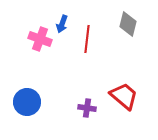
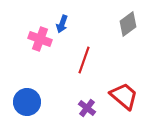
gray diamond: rotated 40 degrees clockwise
red line: moved 3 px left, 21 px down; rotated 12 degrees clockwise
purple cross: rotated 30 degrees clockwise
